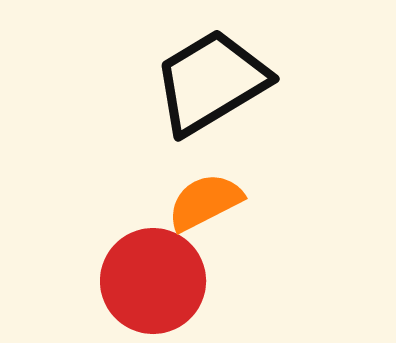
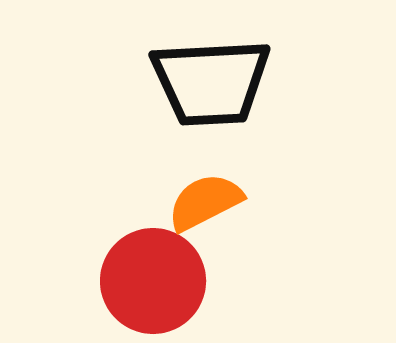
black trapezoid: rotated 152 degrees counterclockwise
